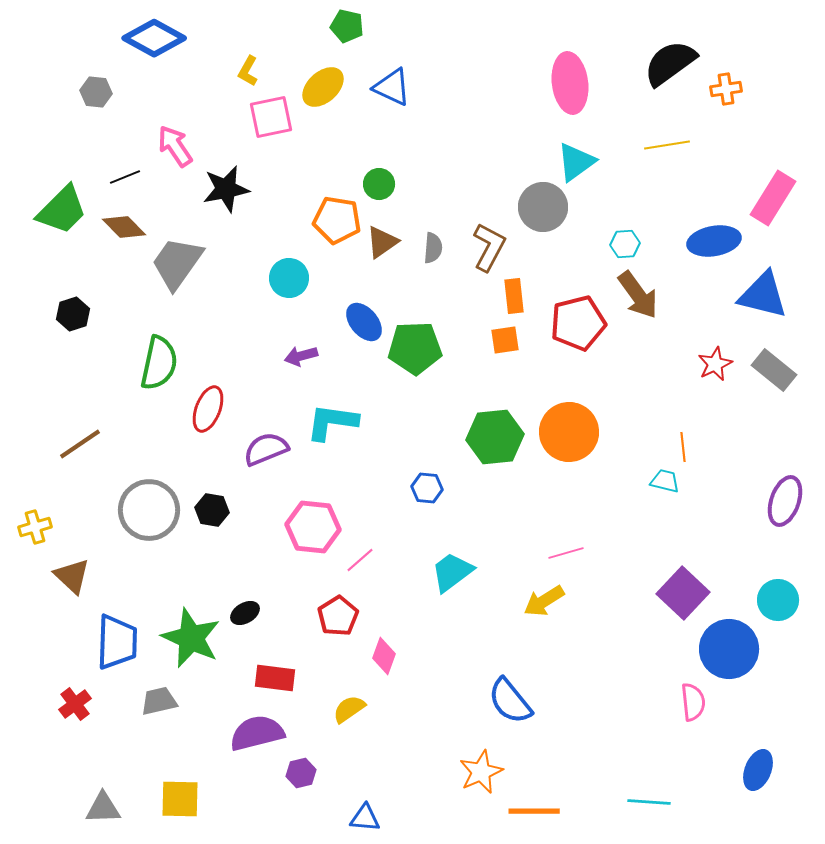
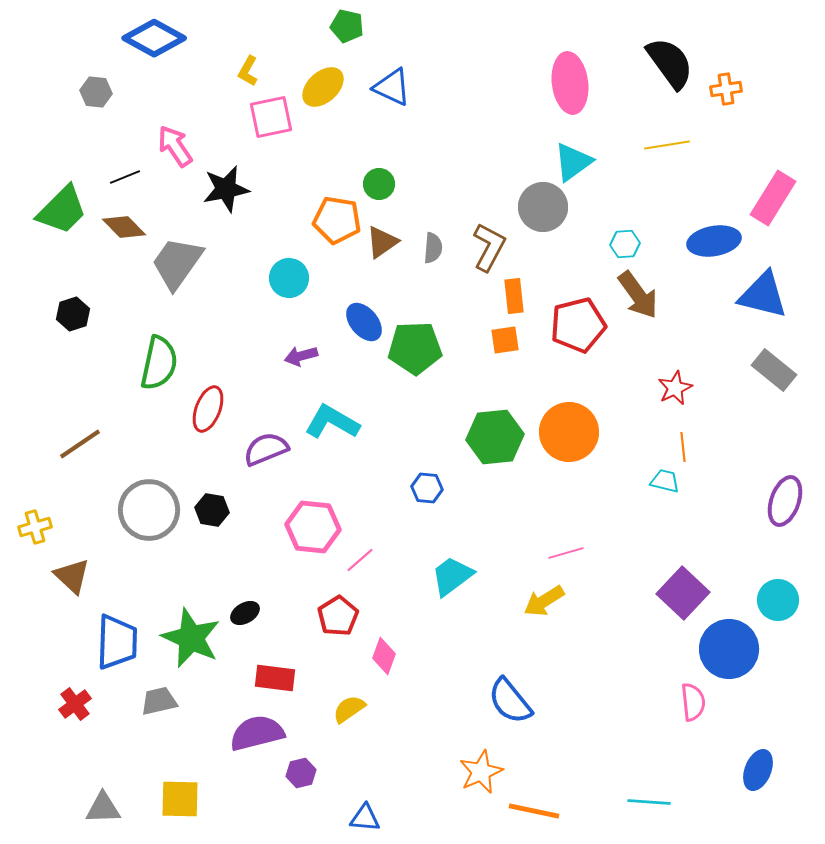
black semicircle at (670, 63): rotated 90 degrees clockwise
cyan triangle at (576, 162): moved 3 px left
red pentagon at (578, 323): moved 2 px down
red star at (715, 364): moved 40 px left, 24 px down
cyan L-shape at (332, 422): rotated 22 degrees clockwise
cyan trapezoid at (452, 572): moved 4 px down
orange line at (534, 811): rotated 12 degrees clockwise
